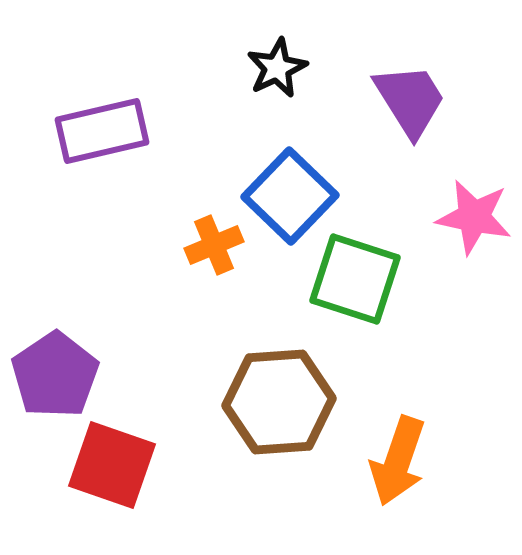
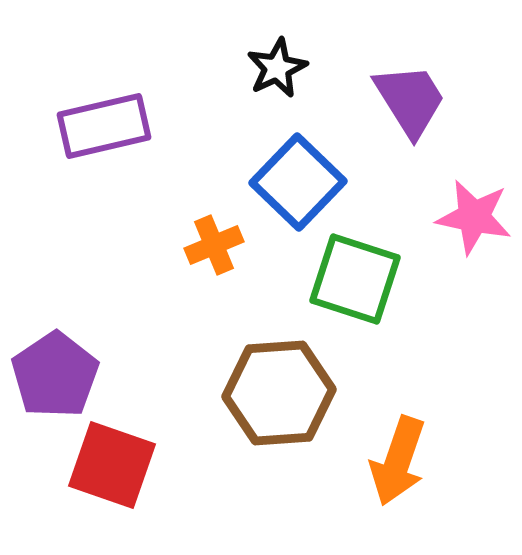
purple rectangle: moved 2 px right, 5 px up
blue square: moved 8 px right, 14 px up
brown hexagon: moved 9 px up
